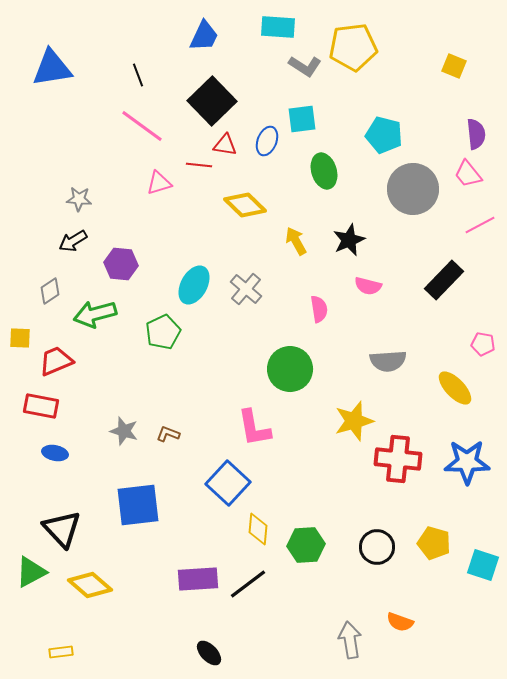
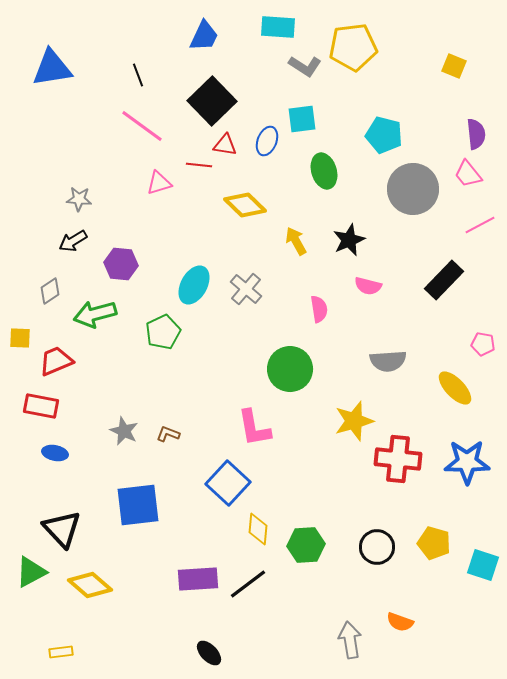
gray star at (124, 431): rotated 8 degrees clockwise
